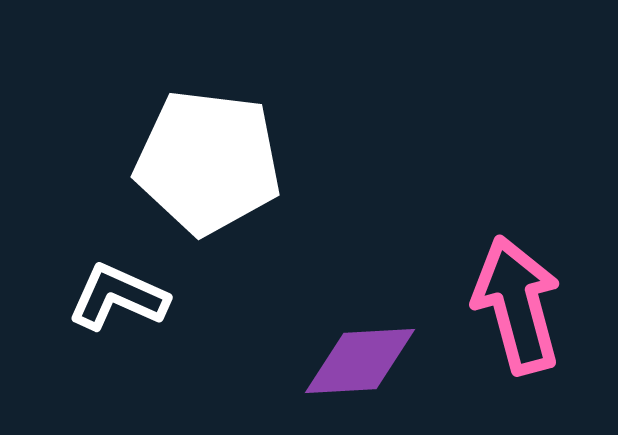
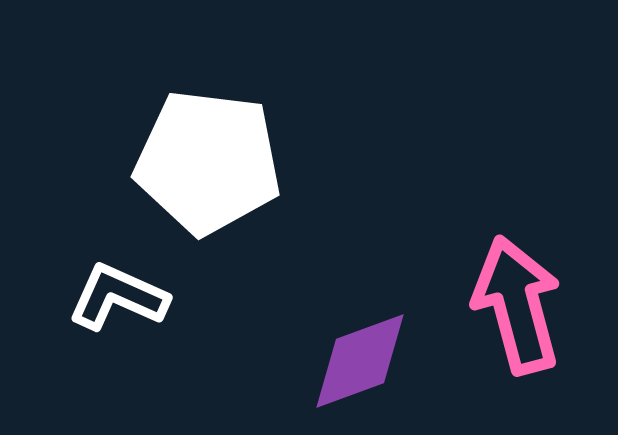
purple diamond: rotated 17 degrees counterclockwise
